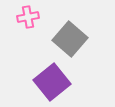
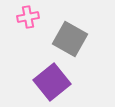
gray square: rotated 12 degrees counterclockwise
